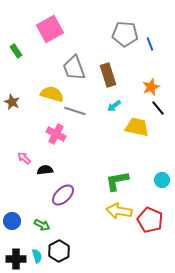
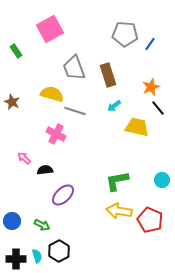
blue line: rotated 56 degrees clockwise
